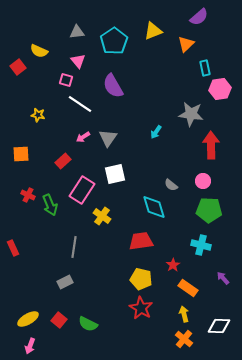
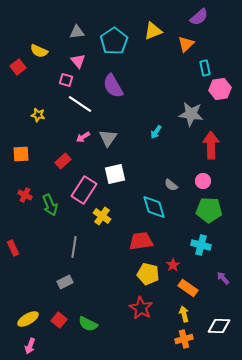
pink rectangle at (82, 190): moved 2 px right
red cross at (28, 195): moved 3 px left
yellow pentagon at (141, 279): moved 7 px right, 5 px up
orange cross at (184, 339): rotated 36 degrees clockwise
